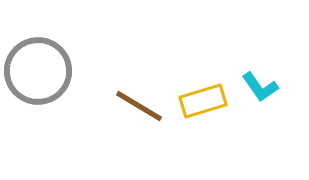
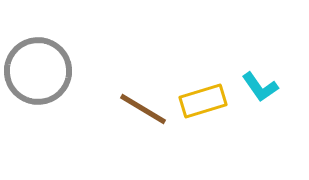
brown line: moved 4 px right, 3 px down
